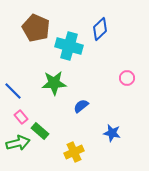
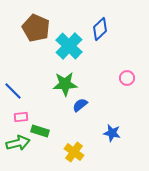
cyan cross: rotated 28 degrees clockwise
green star: moved 11 px right, 1 px down
blue semicircle: moved 1 px left, 1 px up
pink rectangle: rotated 56 degrees counterclockwise
green rectangle: rotated 24 degrees counterclockwise
yellow cross: rotated 30 degrees counterclockwise
